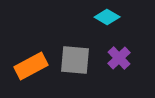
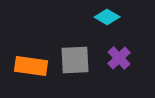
gray square: rotated 8 degrees counterclockwise
orange rectangle: rotated 36 degrees clockwise
